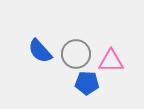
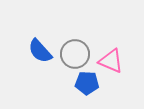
gray circle: moved 1 px left
pink triangle: rotated 24 degrees clockwise
